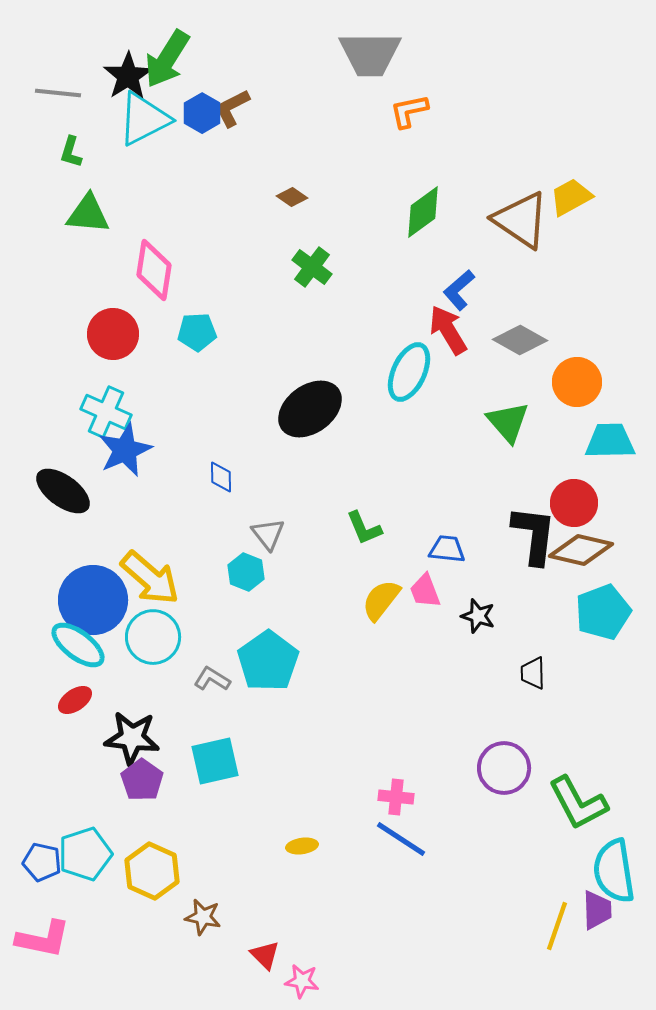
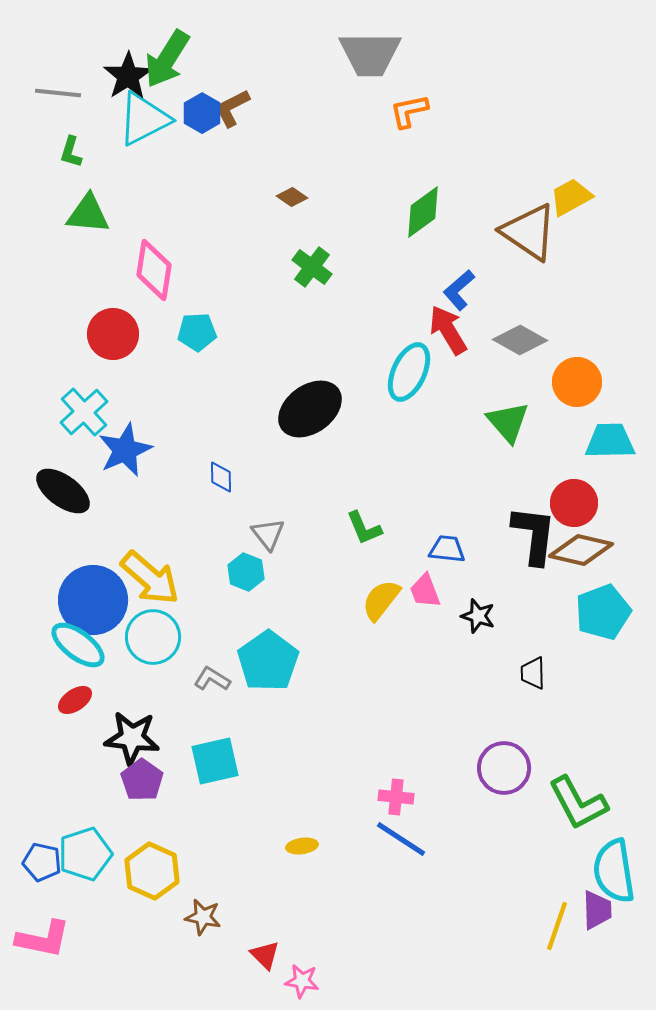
brown triangle at (521, 220): moved 8 px right, 12 px down
cyan cross at (106, 412): moved 22 px left; rotated 24 degrees clockwise
